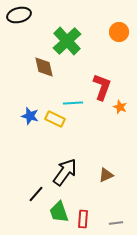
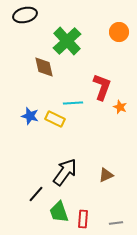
black ellipse: moved 6 px right
